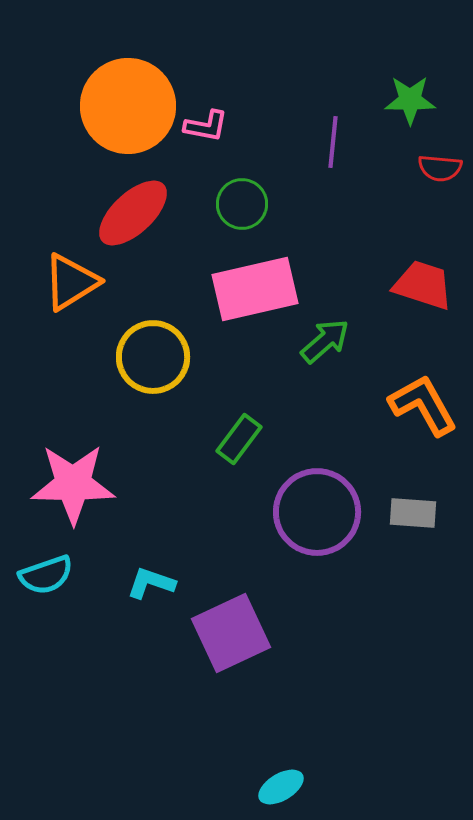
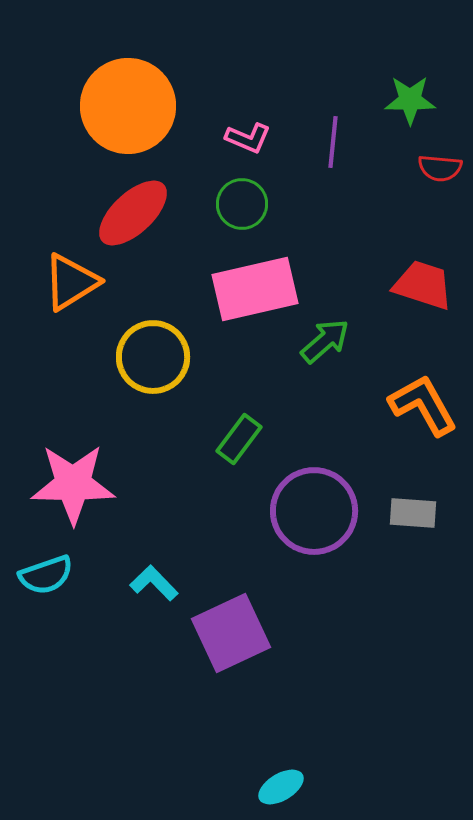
pink L-shape: moved 42 px right, 12 px down; rotated 12 degrees clockwise
purple circle: moved 3 px left, 1 px up
cyan L-shape: moved 3 px right; rotated 27 degrees clockwise
